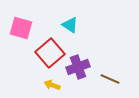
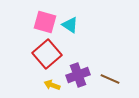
pink square: moved 24 px right, 6 px up
red square: moved 3 px left, 1 px down
purple cross: moved 8 px down
